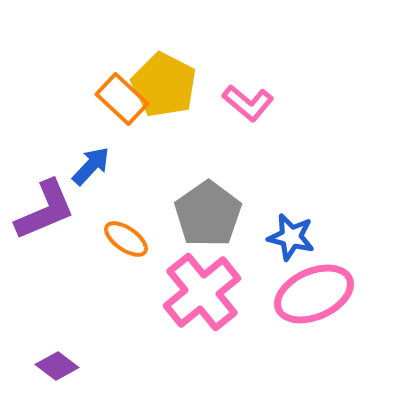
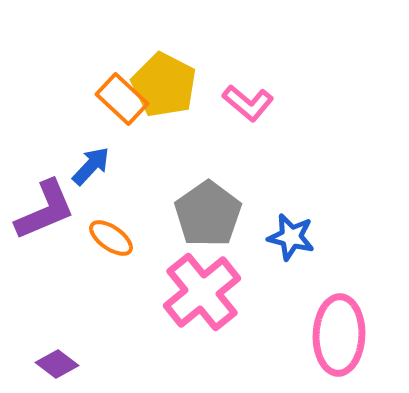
orange ellipse: moved 15 px left, 1 px up
pink ellipse: moved 25 px right, 41 px down; rotated 64 degrees counterclockwise
purple diamond: moved 2 px up
